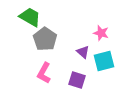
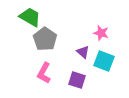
cyan square: rotated 35 degrees clockwise
